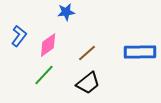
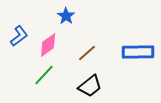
blue star: moved 4 px down; rotated 30 degrees counterclockwise
blue L-shape: rotated 15 degrees clockwise
blue rectangle: moved 2 px left
black trapezoid: moved 2 px right, 3 px down
